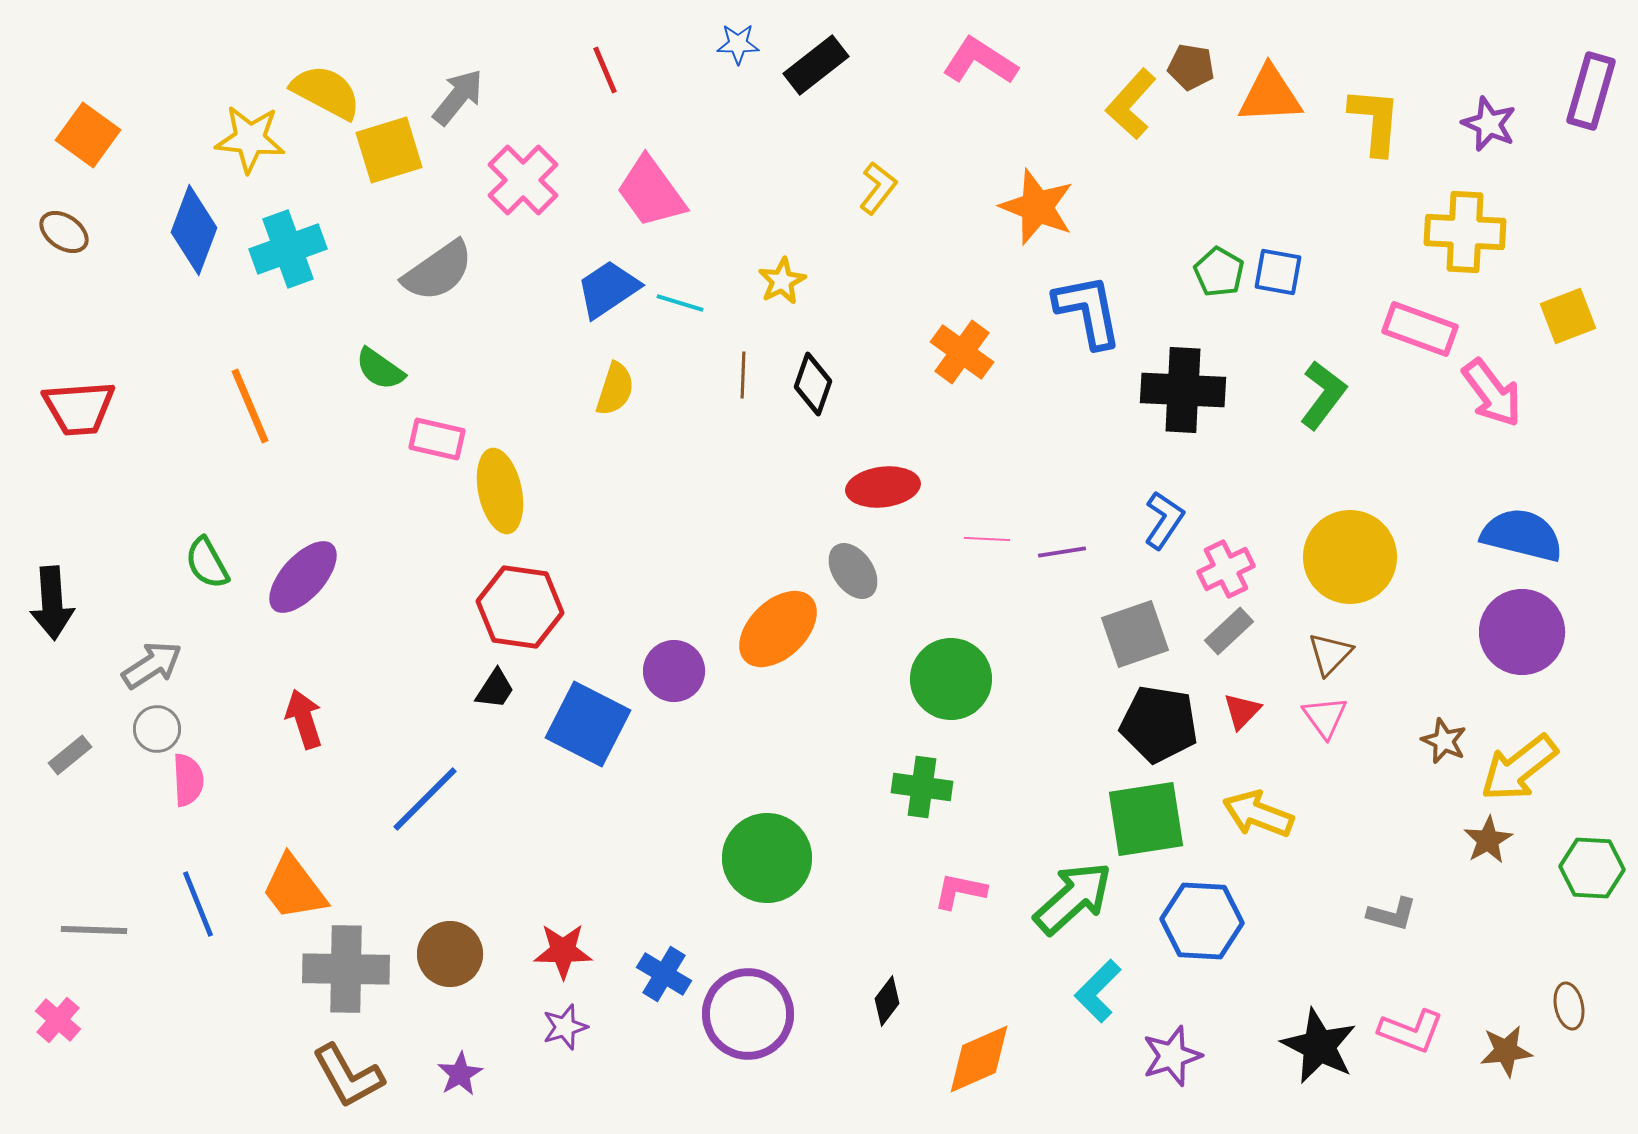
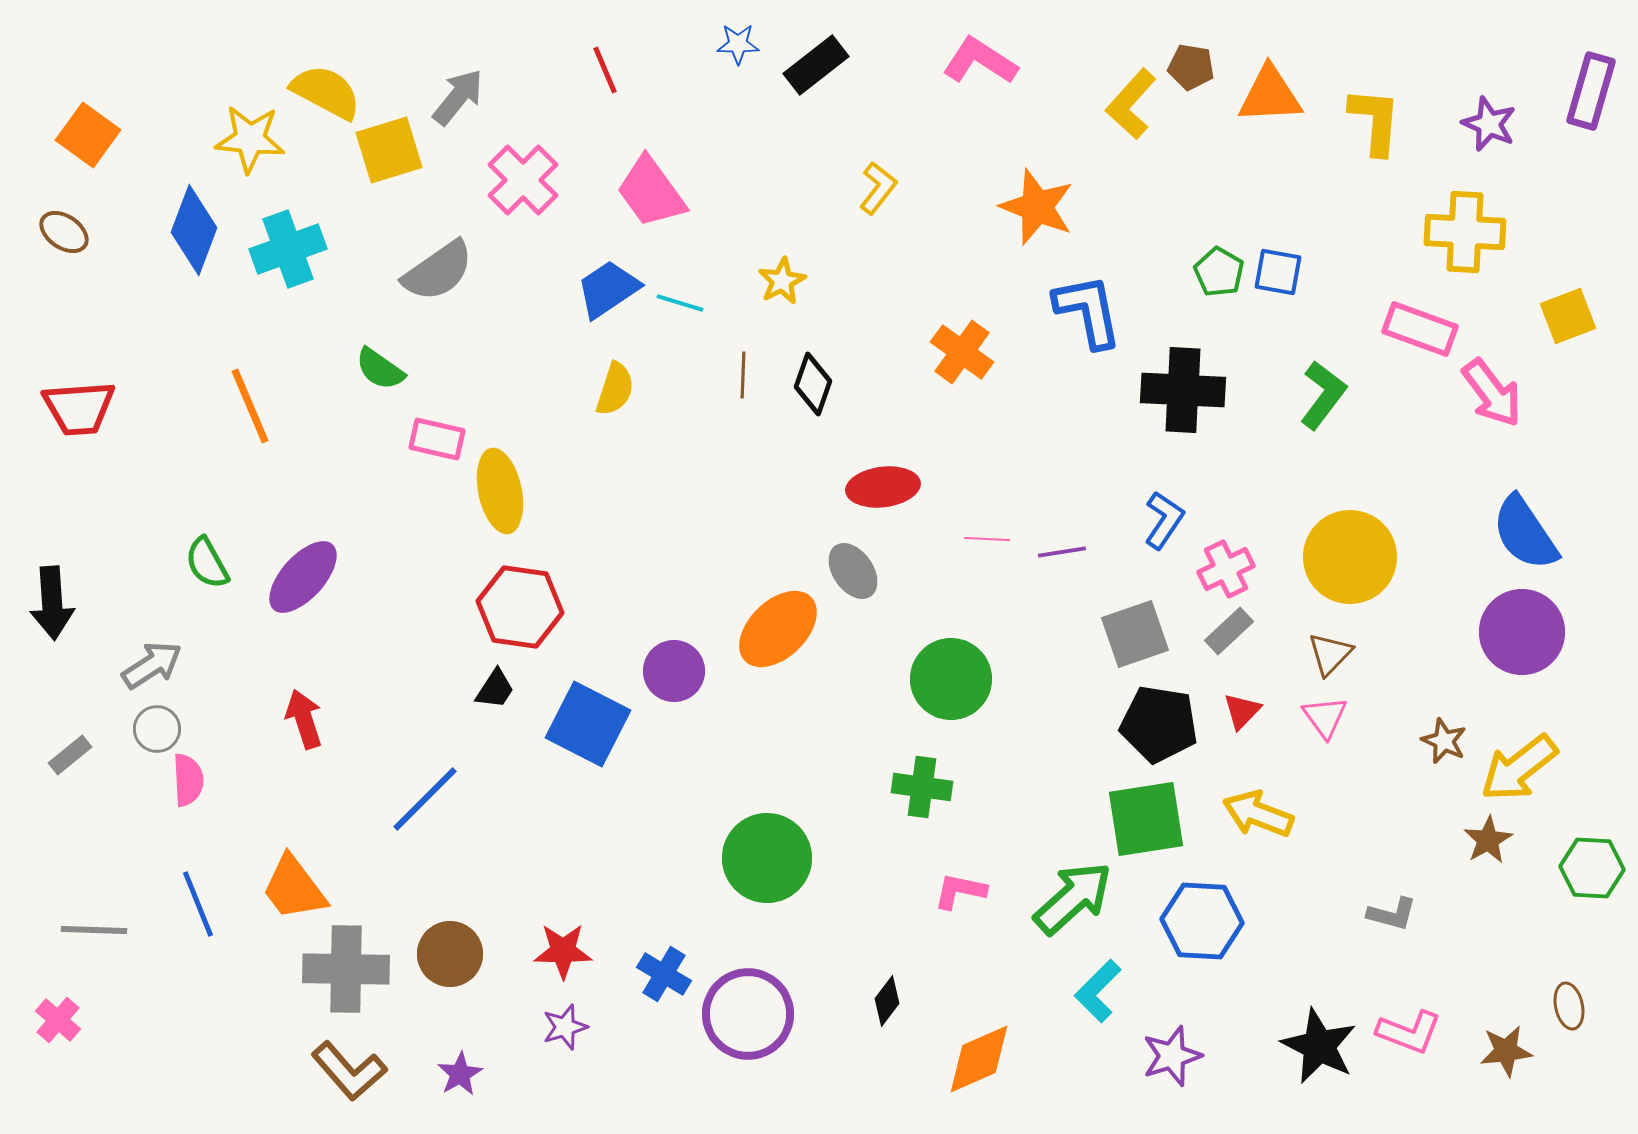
blue semicircle at (1522, 535): moved 3 px right, 2 px up; rotated 138 degrees counterclockwise
pink L-shape at (1411, 1031): moved 2 px left, 1 px down
brown L-shape at (348, 1076): moved 1 px right, 5 px up; rotated 12 degrees counterclockwise
